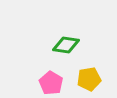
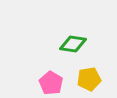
green diamond: moved 7 px right, 1 px up
